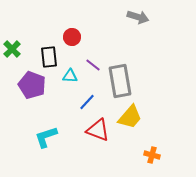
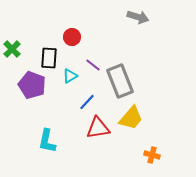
black rectangle: moved 1 px down; rotated 10 degrees clockwise
cyan triangle: rotated 35 degrees counterclockwise
gray rectangle: rotated 12 degrees counterclockwise
yellow trapezoid: moved 1 px right, 1 px down
red triangle: moved 2 px up; rotated 30 degrees counterclockwise
cyan L-shape: moved 1 px right, 4 px down; rotated 60 degrees counterclockwise
